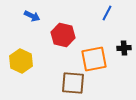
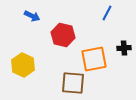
yellow hexagon: moved 2 px right, 4 px down
